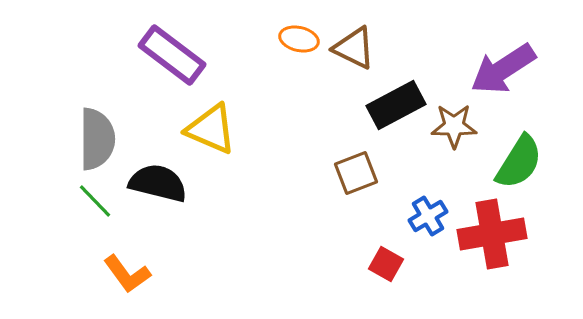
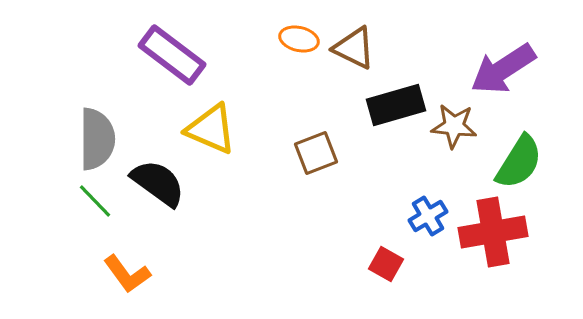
black rectangle: rotated 12 degrees clockwise
brown star: rotated 6 degrees clockwise
brown square: moved 40 px left, 20 px up
black semicircle: rotated 22 degrees clockwise
red cross: moved 1 px right, 2 px up
